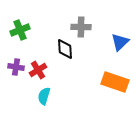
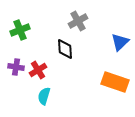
gray cross: moved 3 px left, 6 px up; rotated 30 degrees counterclockwise
